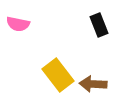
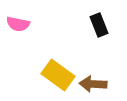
yellow rectangle: rotated 16 degrees counterclockwise
